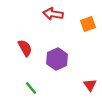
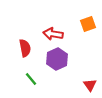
red arrow: moved 20 px down
red semicircle: rotated 18 degrees clockwise
green line: moved 9 px up
